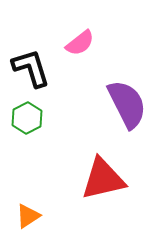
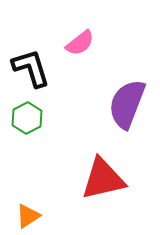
purple semicircle: rotated 132 degrees counterclockwise
